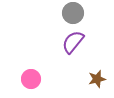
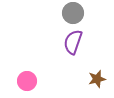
purple semicircle: rotated 20 degrees counterclockwise
pink circle: moved 4 px left, 2 px down
